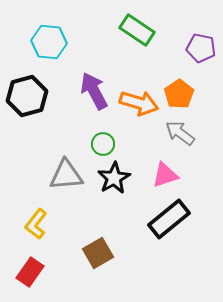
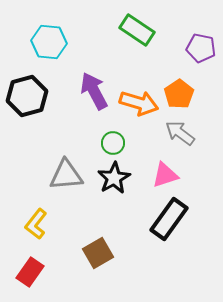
green circle: moved 10 px right, 1 px up
black rectangle: rotated 15 degrees counterclockwise
